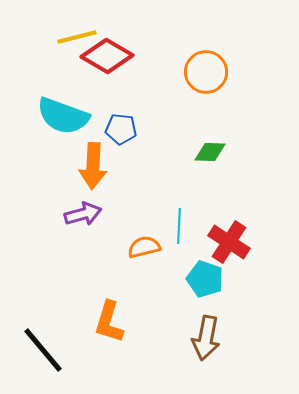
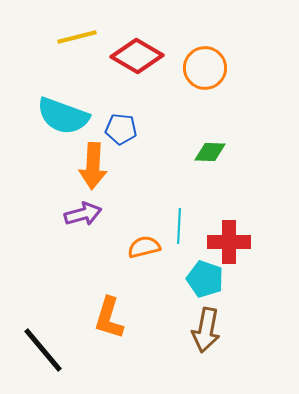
red diamond: moved 30 px right
orange circle: moved 1 px left, 4 px up
red cross: rotated 33 degrees counterclockwise
orange L-shape: moved 4 px up
brown arrow: moved 8 px up
